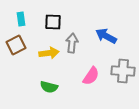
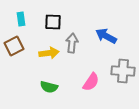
brown square: moved 2 px left, 1 px down
pink semicircle: moved 6 px down
